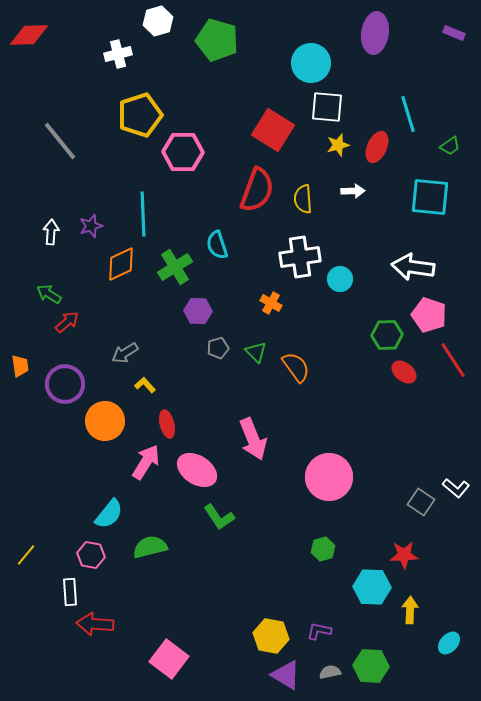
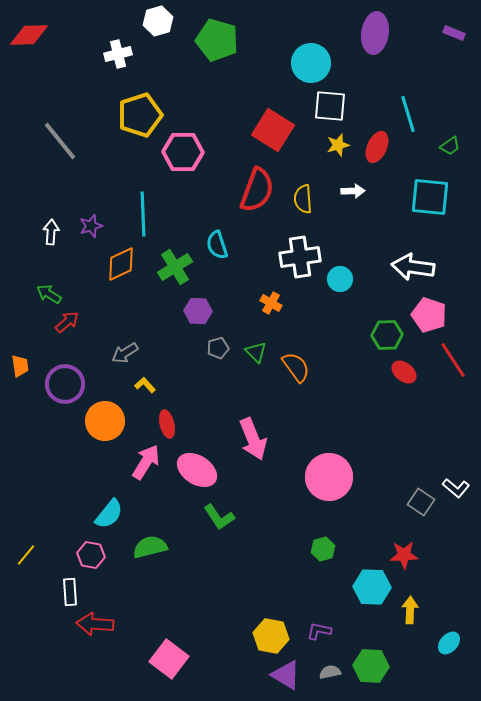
white square at (327, 107): moved 3 px right, 1 px up
